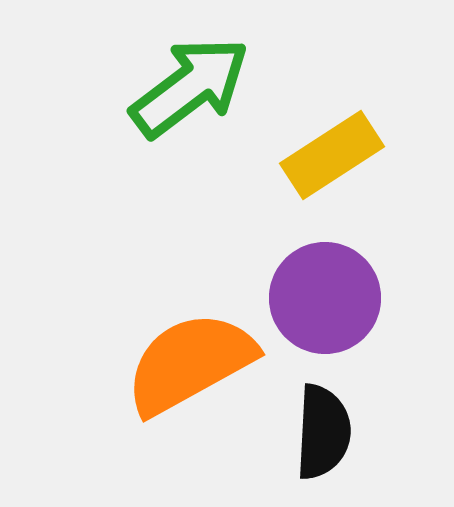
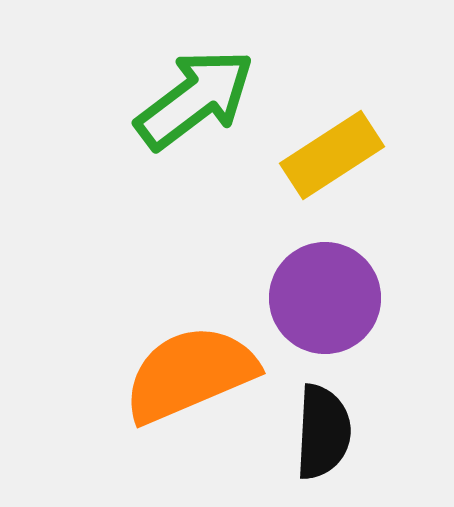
green arrow: moved 5 px right, 12 px down
orange semicircle: moved 11 px down; rotated 6 degrees clockwise
